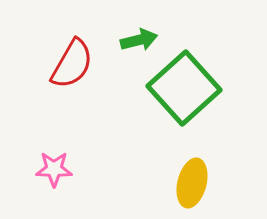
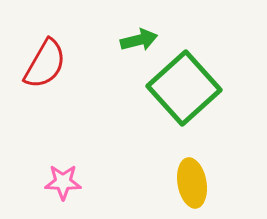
red semicircle: moved 27 px left
pink star: moved 9 px right, 13 px down
yellow ellipse: rotated 24 degrees counterclockwise
